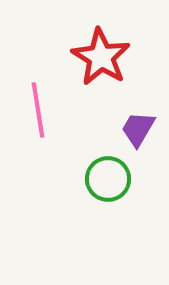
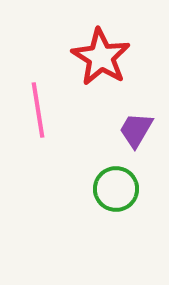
purple trapezoid: moved 2 px left, 1 px down
green circle: moved 8 px right, 10 px down
